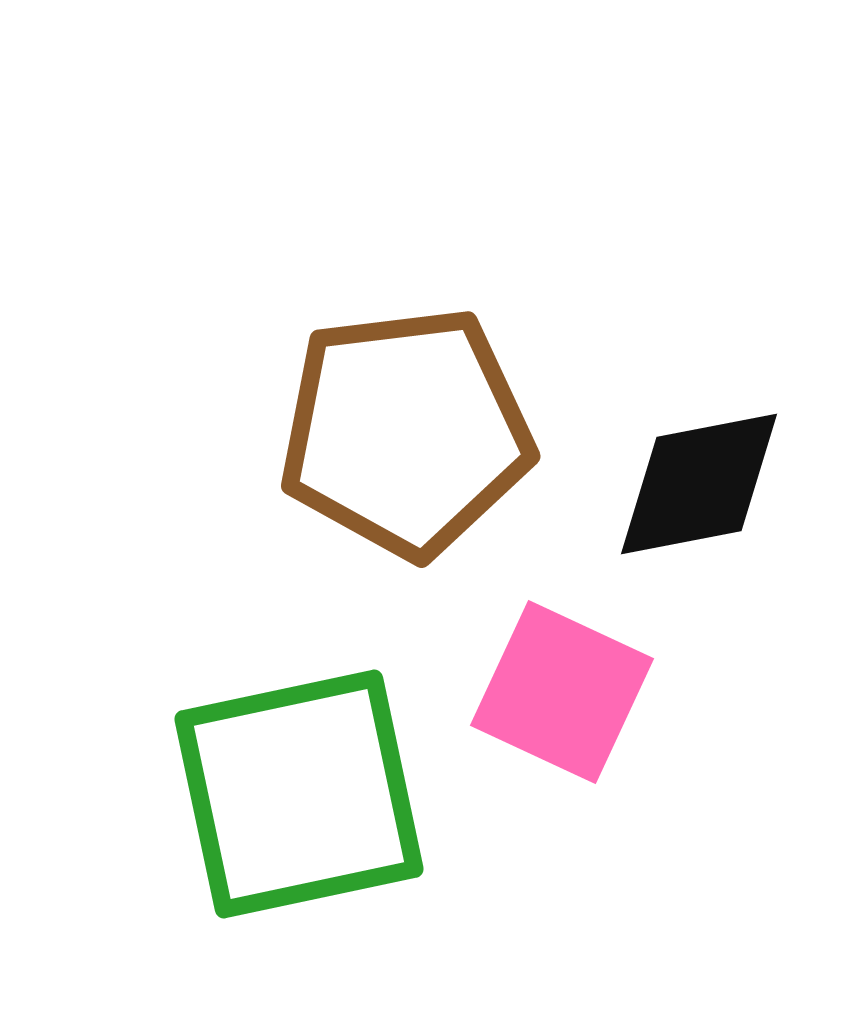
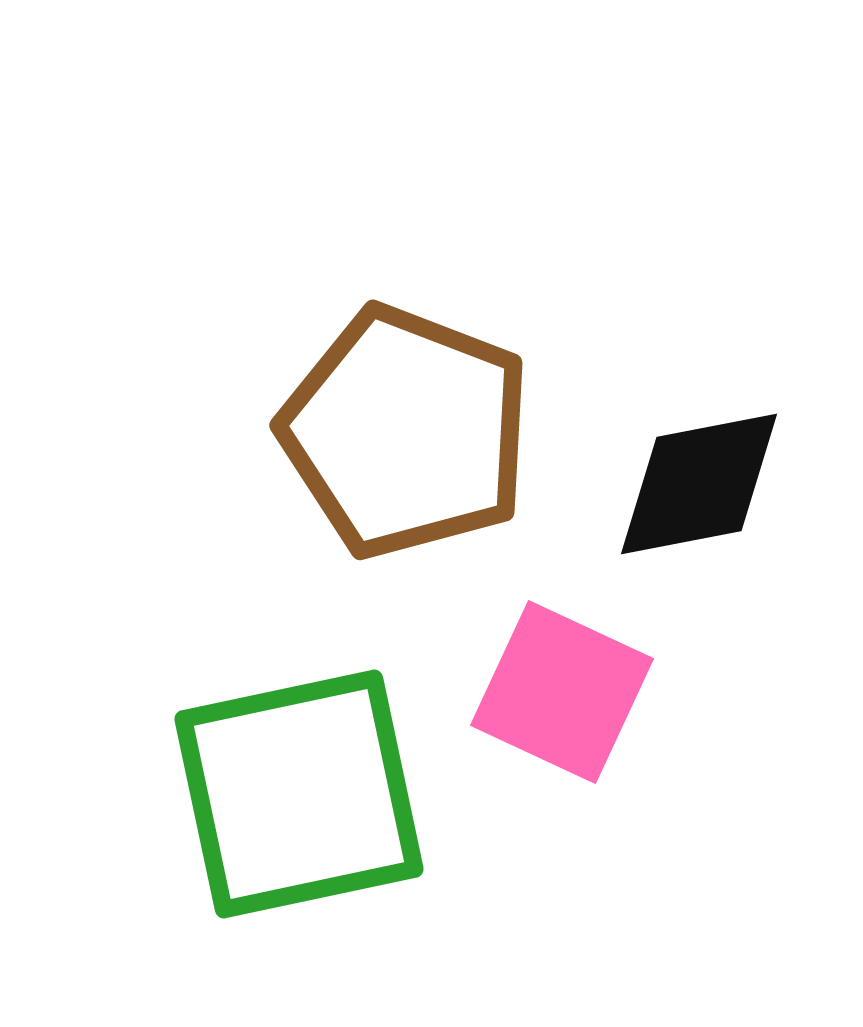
brown pentagon: rotated 28 degrees clockwise
